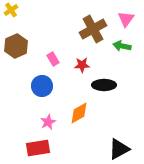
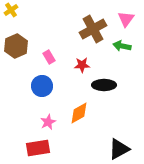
pink rectangle: moved 4 px left, 2 px up
